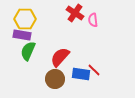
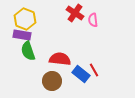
yellow hexagon: rotated 20 degrees clockwise
green semicircle: rotated 42 degrees counterclockwise
red semicircle: moved 2 px down; rotated 55 degrees clockwise
red line: rotated 16 degrees clockwise
blue rectangle: rotated 30 degrees clockwise
brown circle: moved 3 px left, 2 px down
